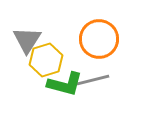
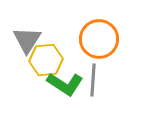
yellow hexagon: rotated 12 degrees clockwise
gray line: rotated 72 degrees counterclockwise
green L-shape: rotated 18 degrees clockwise
